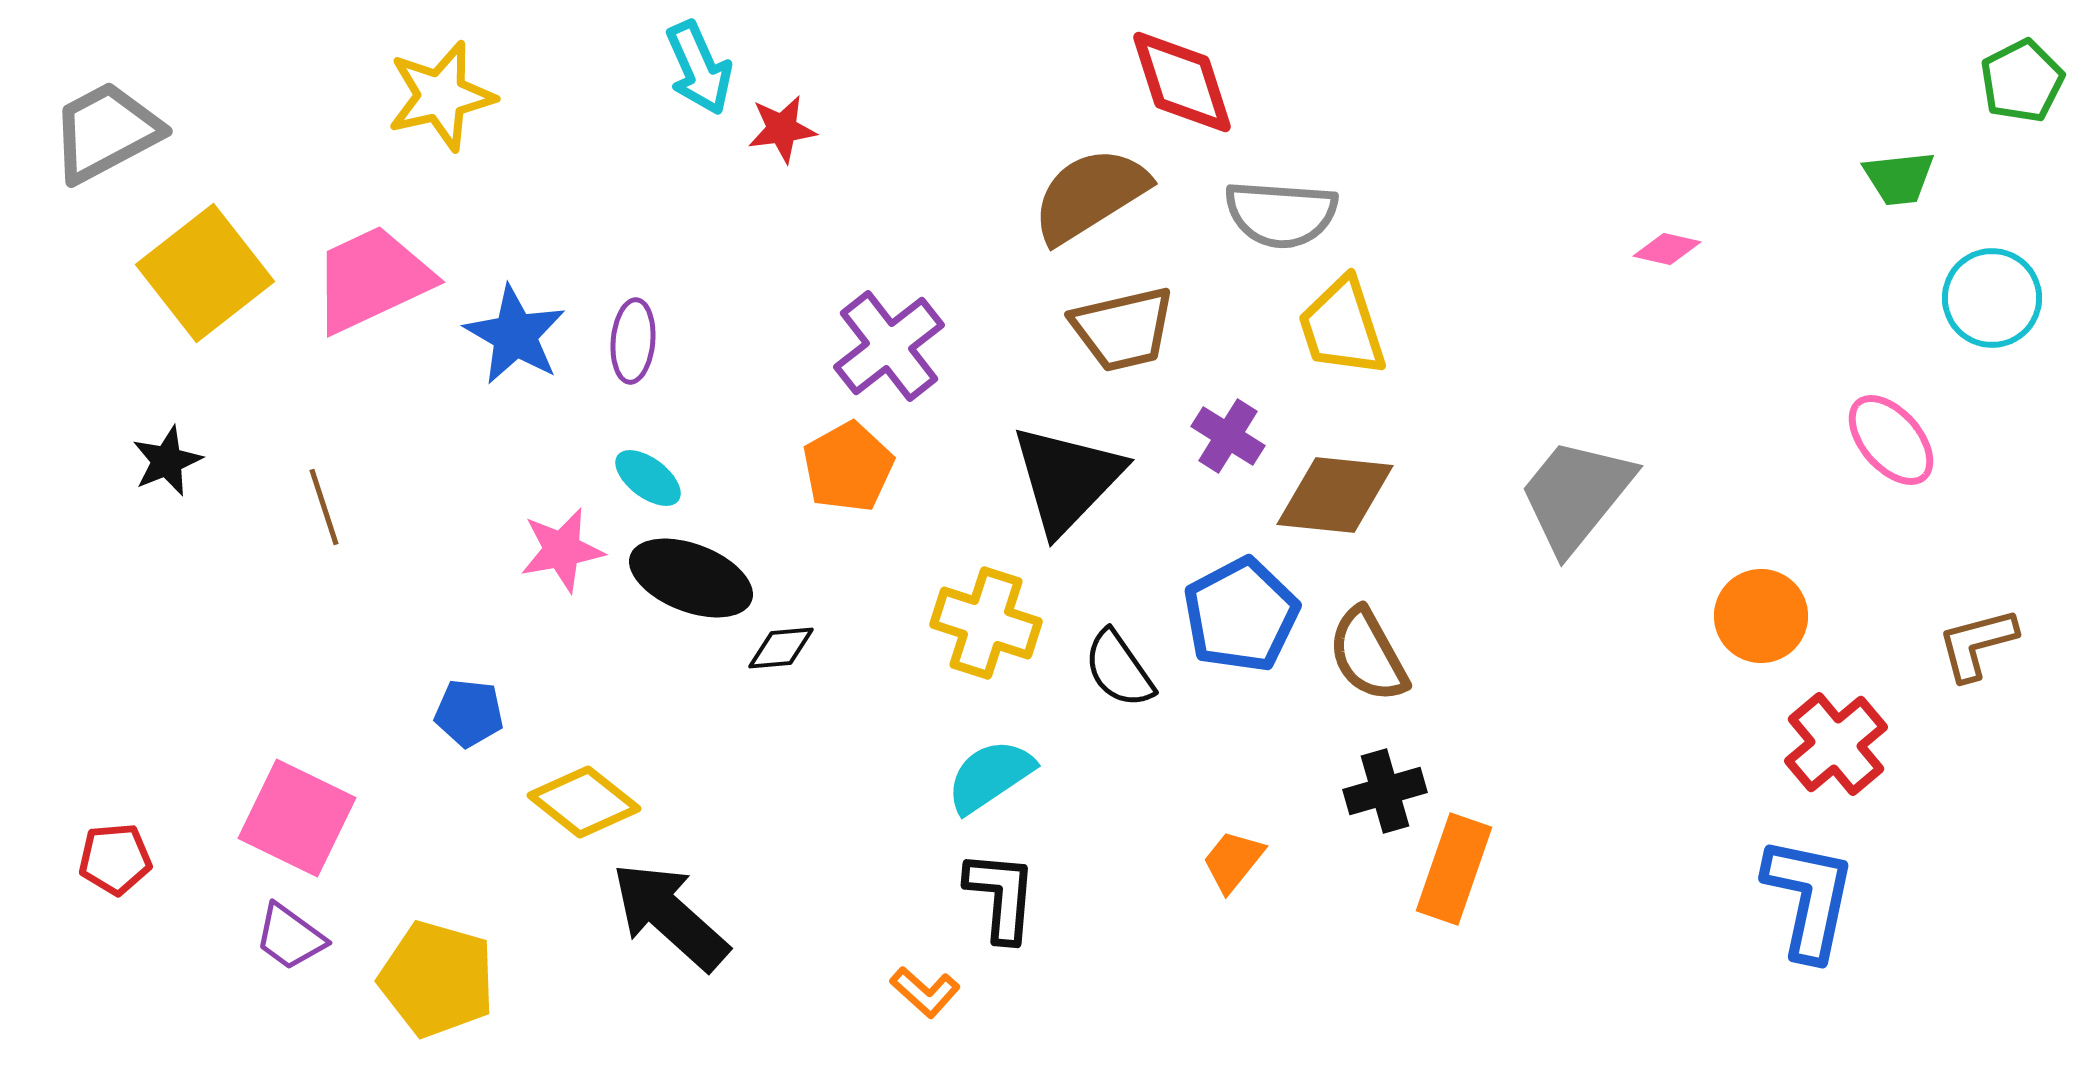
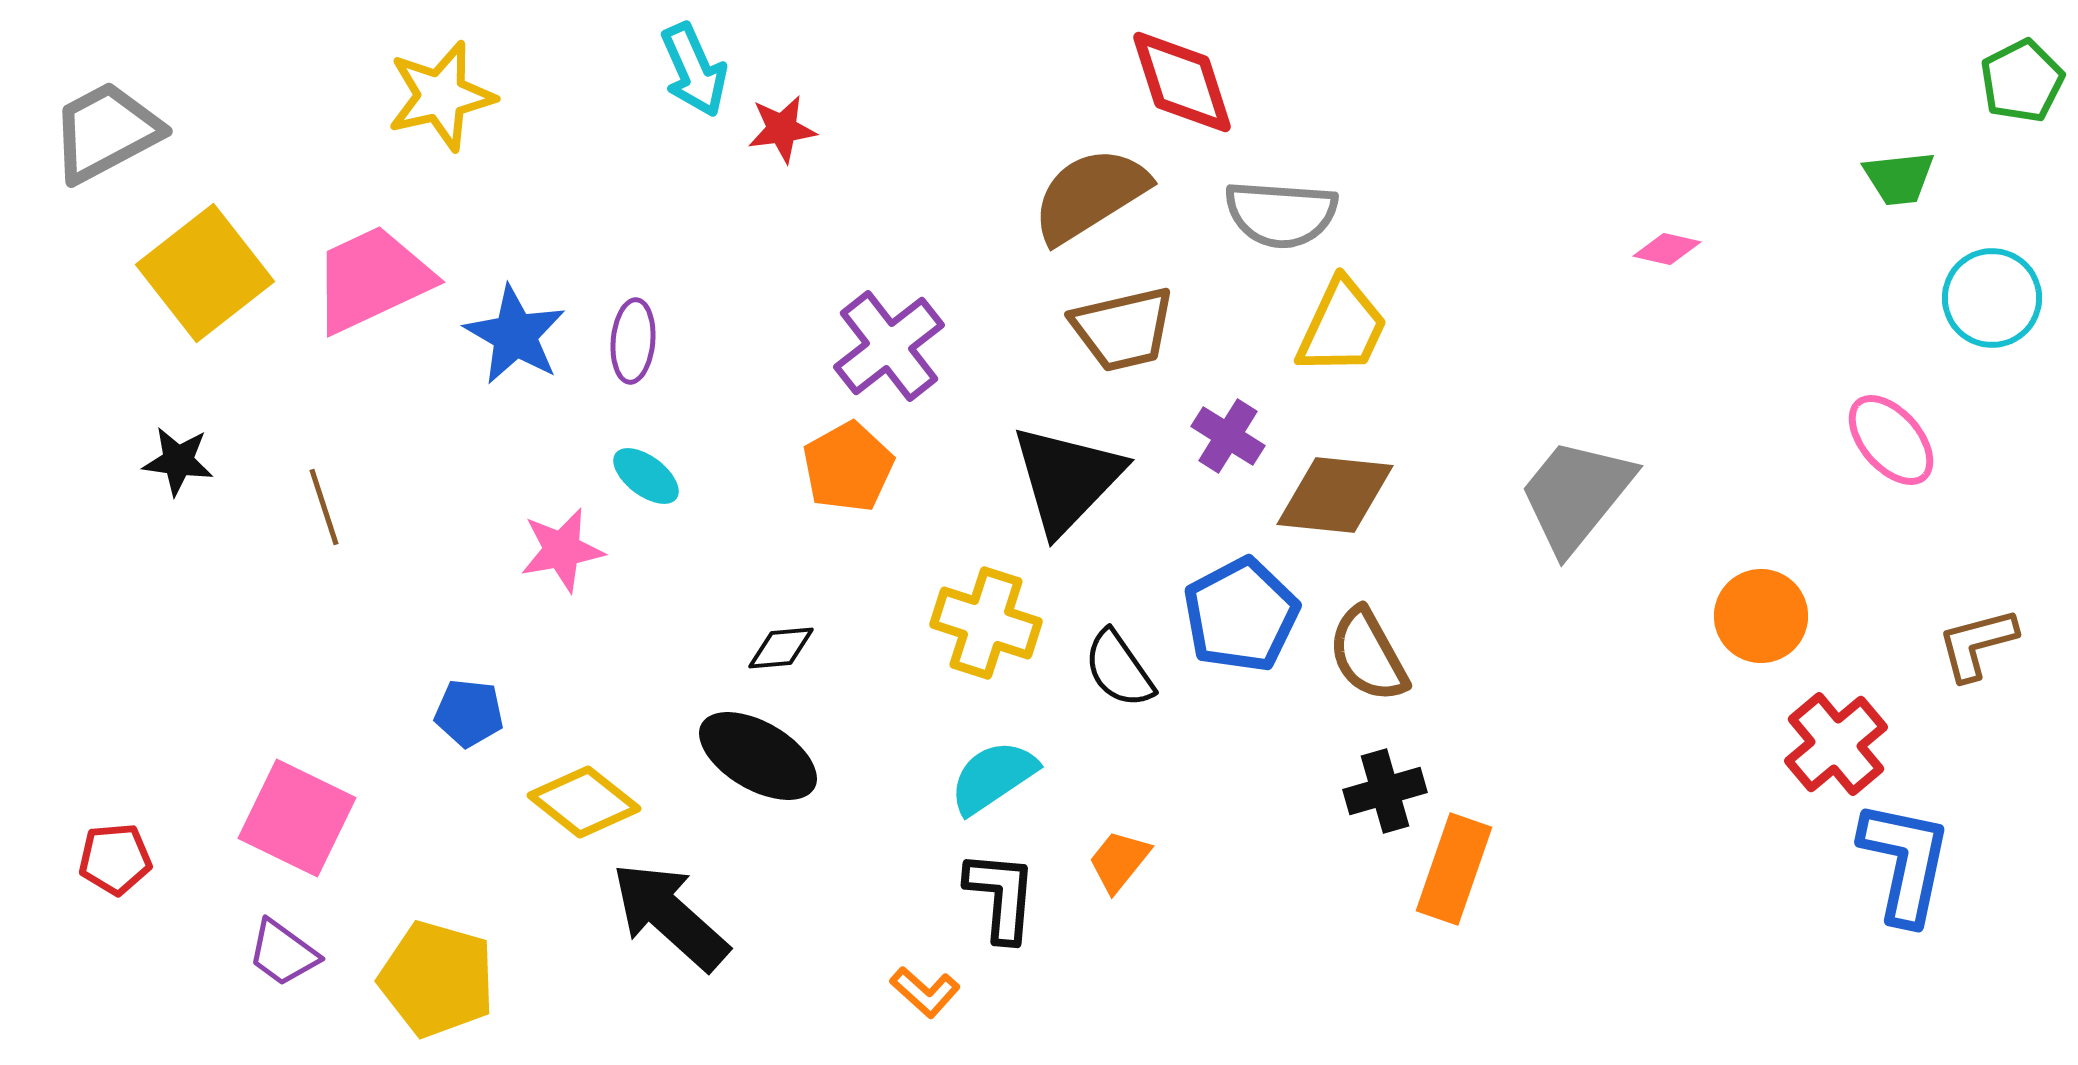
cyan arrow at (699, 68): moved 5 px left, 2 px down
yellow trapezoid at (1342, 327): rotated 137 degrees counterclockwise
black star at (167, 461): moved 11 px right; rotated 30 degrees clockwise
cyan ellipse at (648, 478): moved 2 px left, 2 px up
black ellipse at (691, 578): moved 67 px right, 178 px down; rotated 9 degrees clockwise
cyan semicircle at (990, 776): moved 3 px right, 1 px down
orange trapezoid at (1233, 861): moved 114 px left
blue L-shape at (1809, 898): moved 96 px right, 36 px up
purple trapezoid at (290, 937): moved 7 px left, 16 px down
